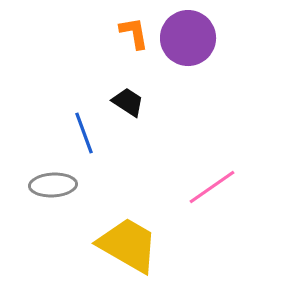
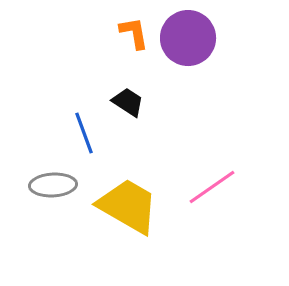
yellow trapezoid: moved 39 px up
